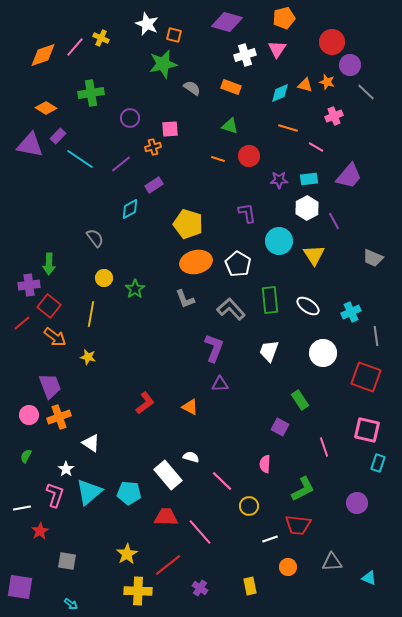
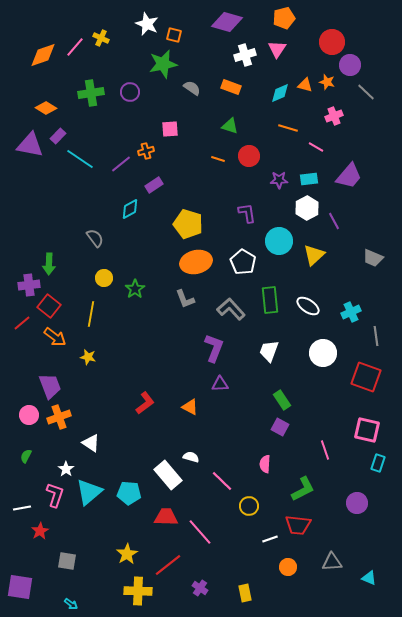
purple circle at (130, 118): moved 26 px up
orange cross at (153, 147): moved 7 px left, 4 px down
yellow triangle at (314, 255): rotated 20 degrees clockwise
white pentagon at (238, 264): moved 5 px right, 2 px up
green rectangle at (300, 400): moved 18 px left
pink line at (324, 447): moved 1 px right, 3 px down
yellow rectangle at (250, 586): moved 5 px left, 7 px down
